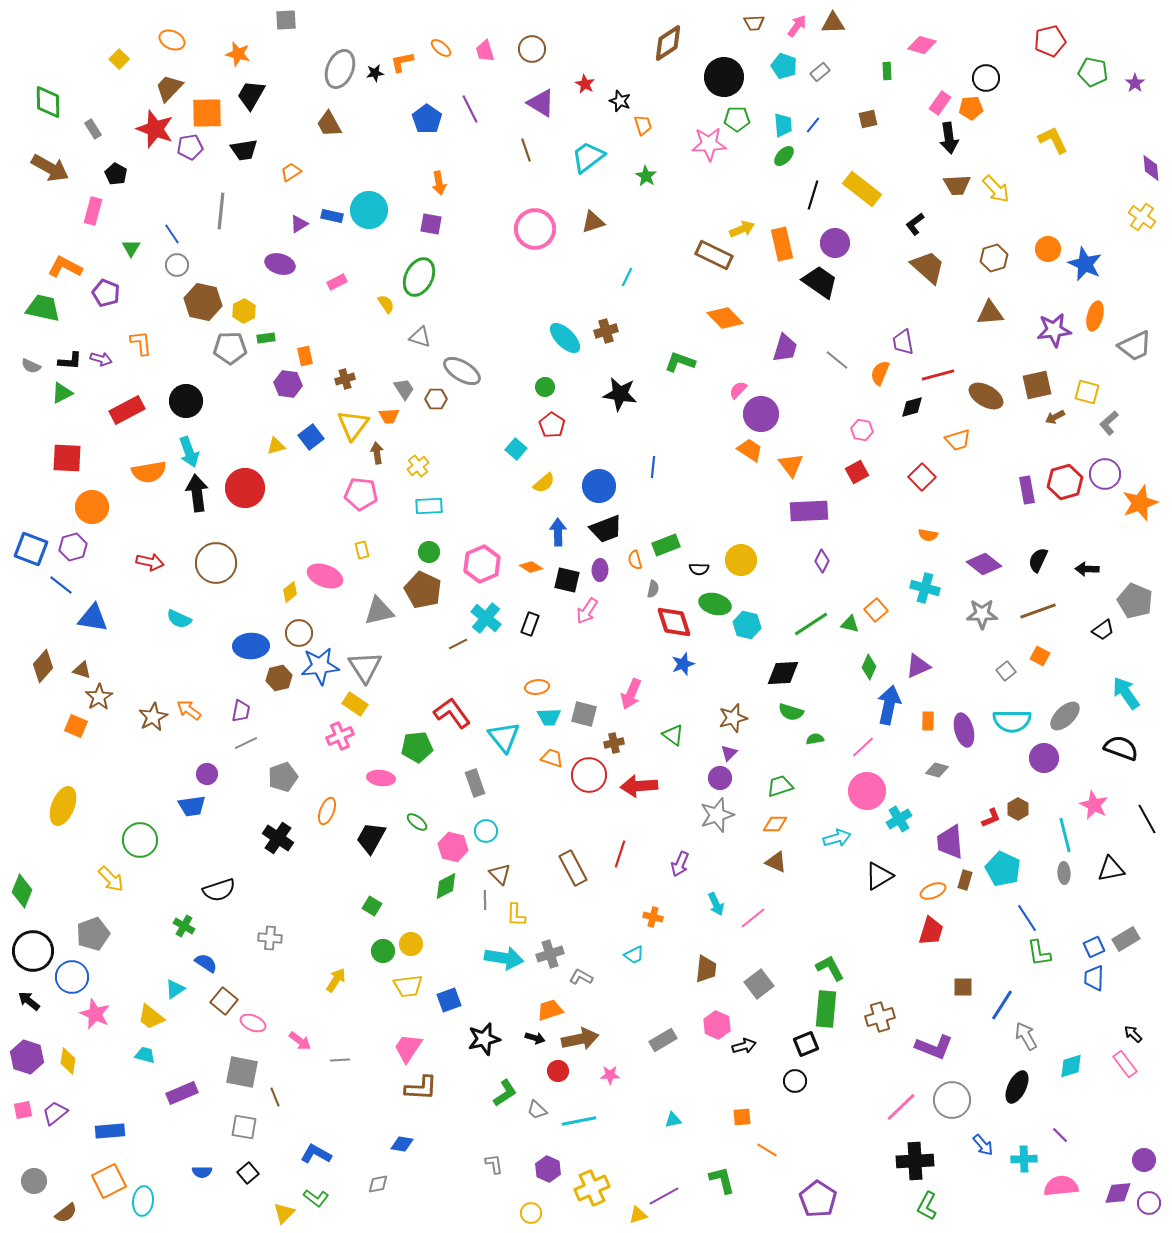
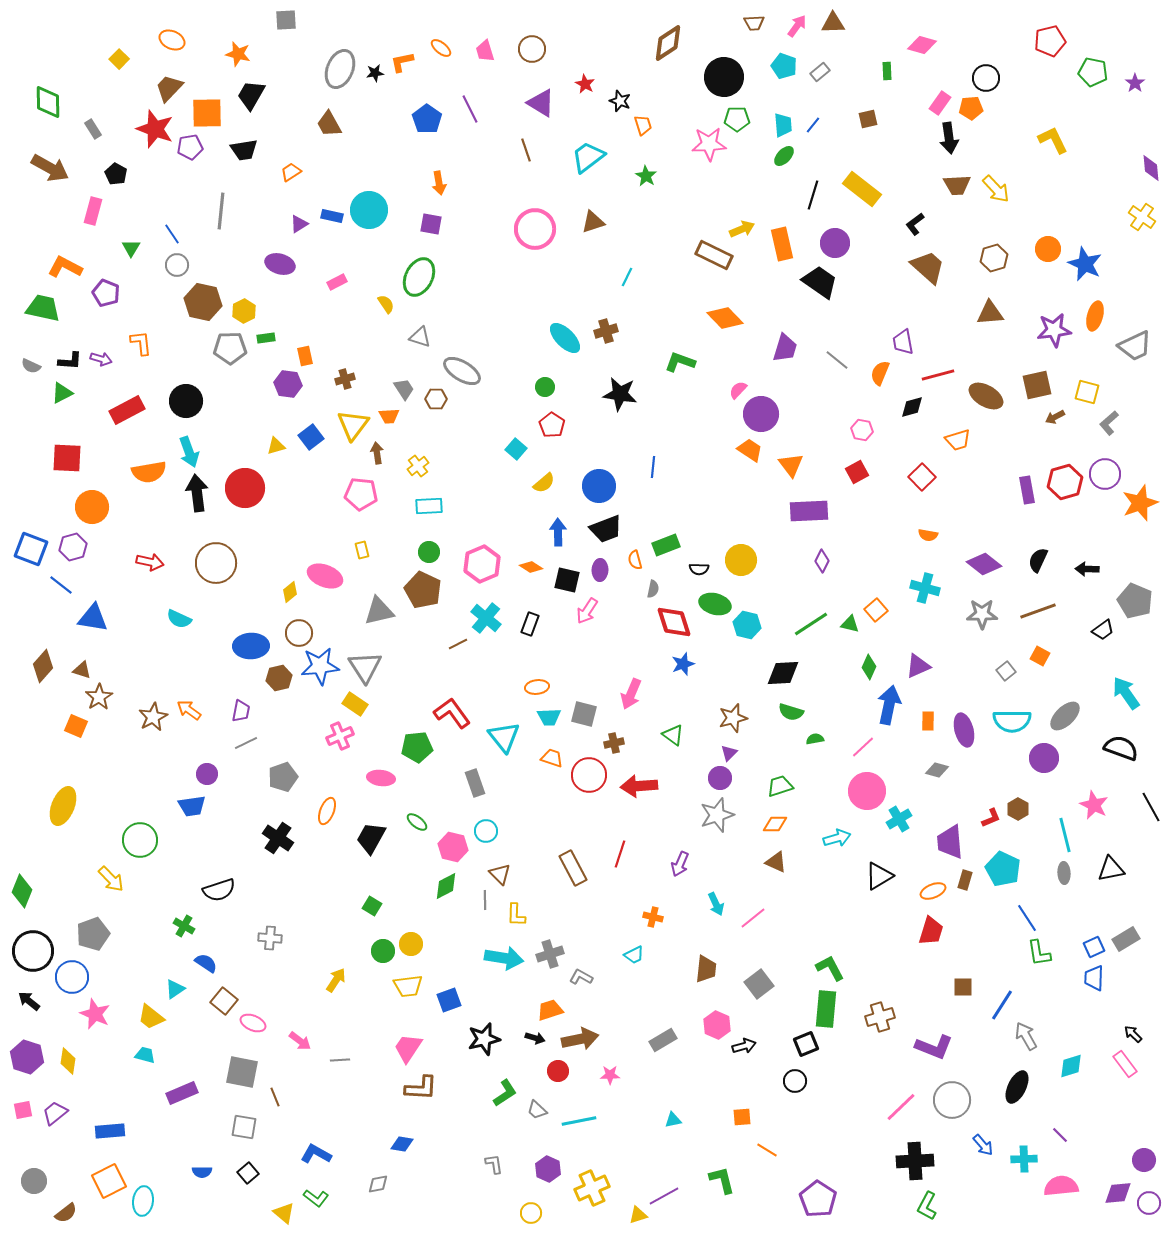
black line at (1147, 819): moved 4 px right, 12 px up
yellow triangle at (284, 1213): rotated 35 degrees counterclockwise
